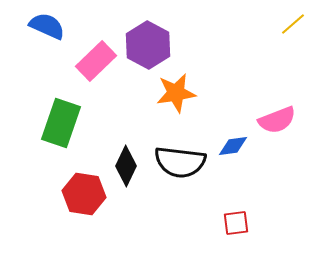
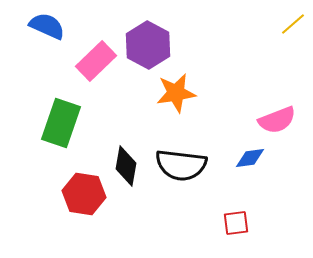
blue diamond: moved 17 px right, 12 px down
black semicircle: moved 1 px right, 3 px down
black diamond: rotated 15 degrees counterclockwise
